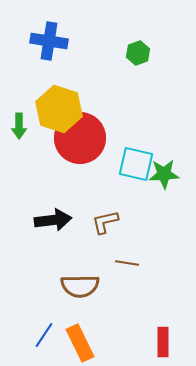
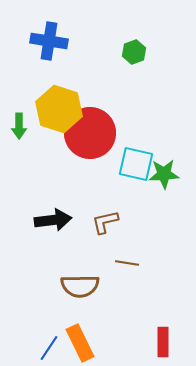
green hexagon: moved 4 px left, 1 px up
red circle: moved 10 px right, 5 px up
blue line: moved 5 px right, 13 px down
